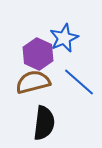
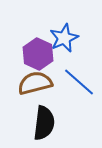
brown semicircle: moved 2 px right, 1 px down
